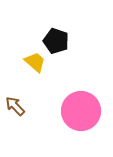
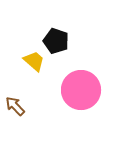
yellow trapezoid: moved 1 px left, 1 px up
pink circle: moved 21 px up
